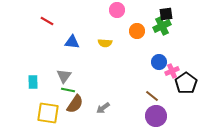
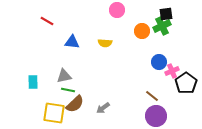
orange circle: moved 5 px right
gray triangle: rotated 42 degrees clockwise
brown semicircle: rotated 12 degrees clockwise
yellow square: moved 6 px right
